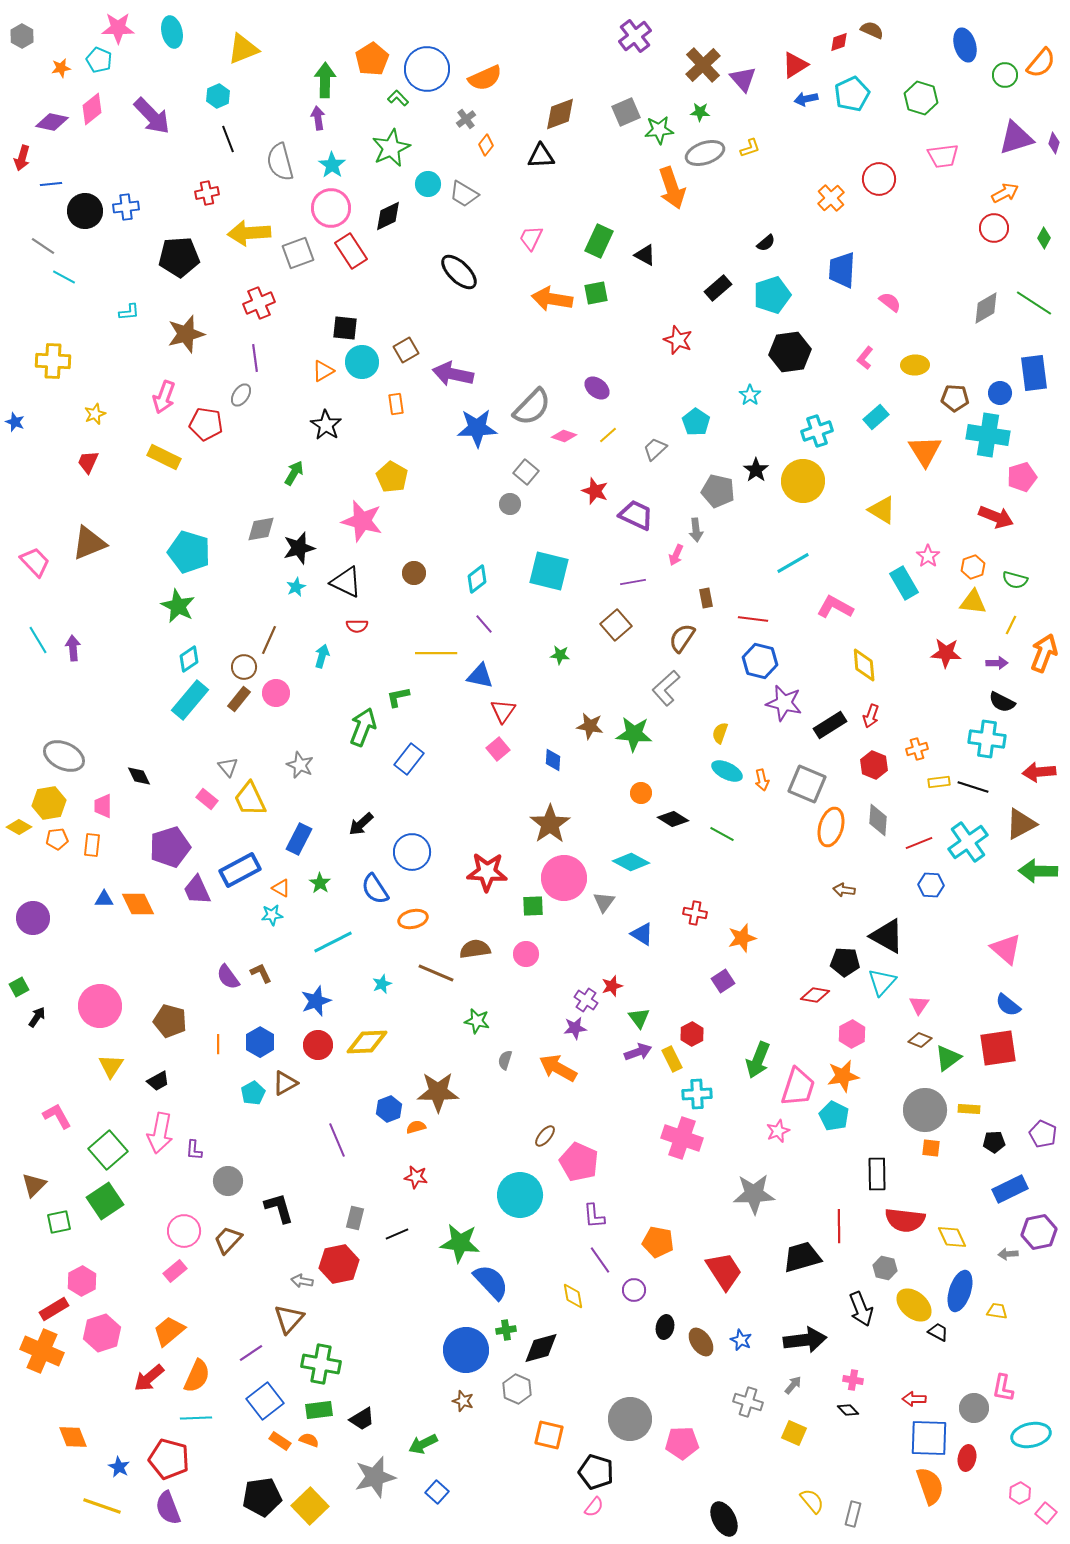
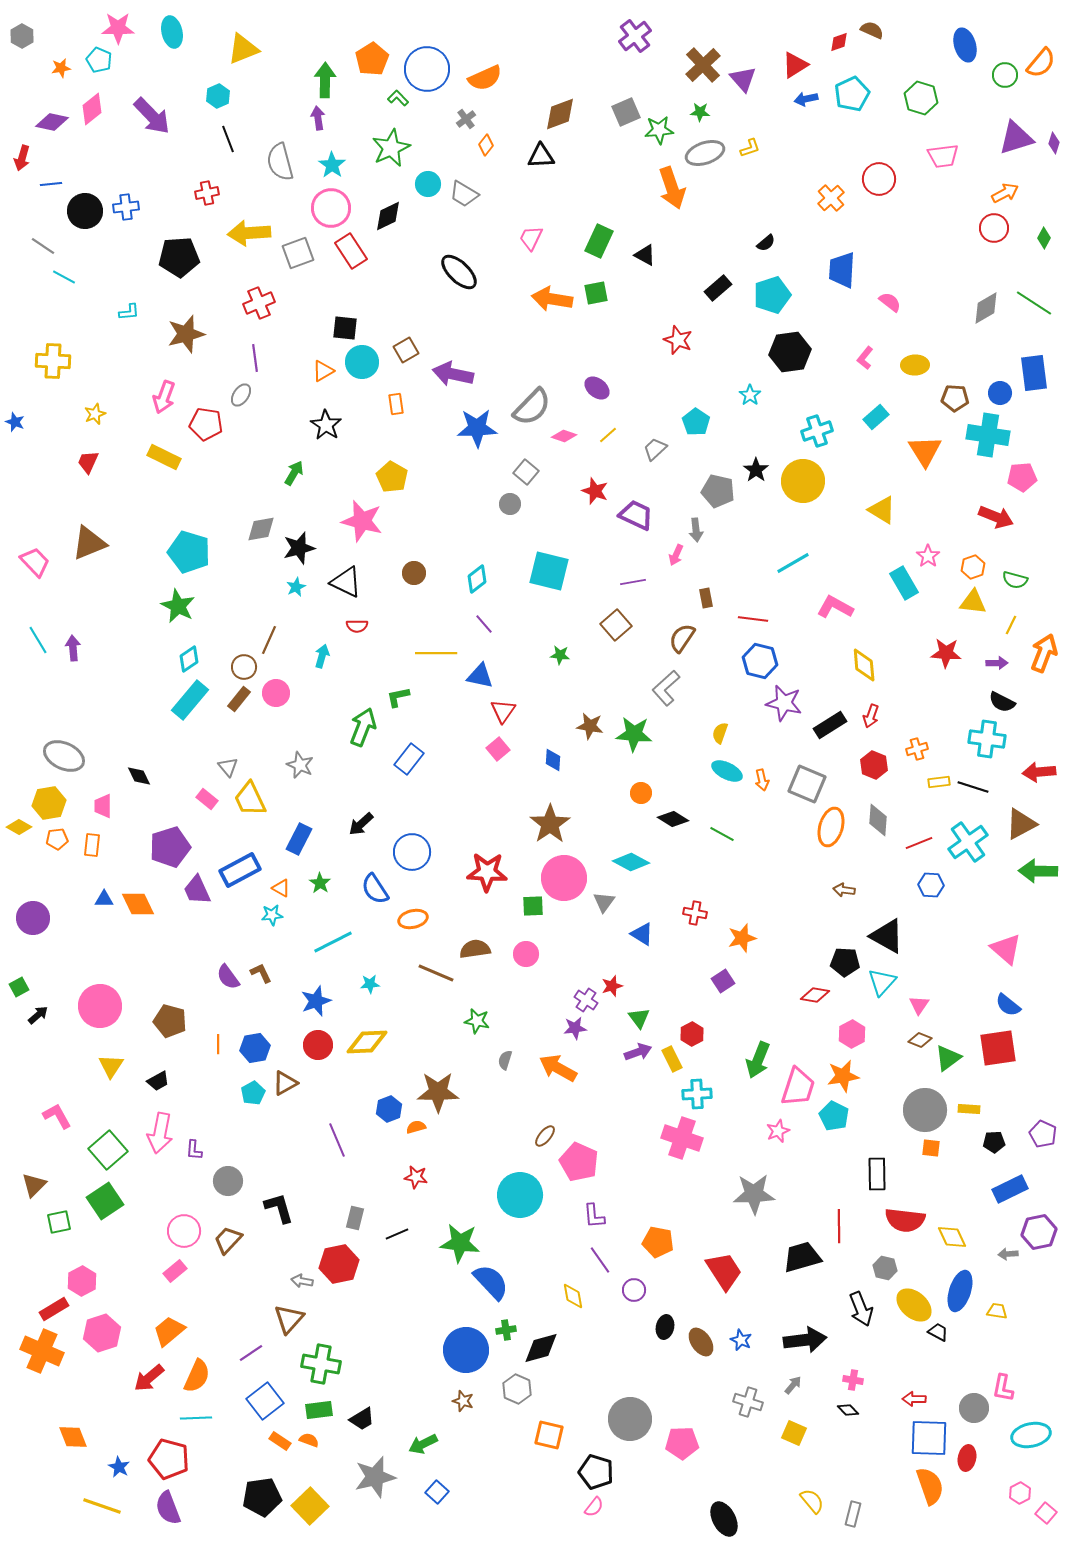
pink pentagon at (1022, 477): rotated 12 degrees clockwise
cyan star at (382, 984): moved 12 px left; rotated 18 degrees clockwise
black arrow at (37, 1017): moved 1 px right, 2 px up; rotated 15 degrees clockwise
blue hexagon at (260, 1042): moved 5 px left, 6 px down; rotated 20 degrees clockwise
